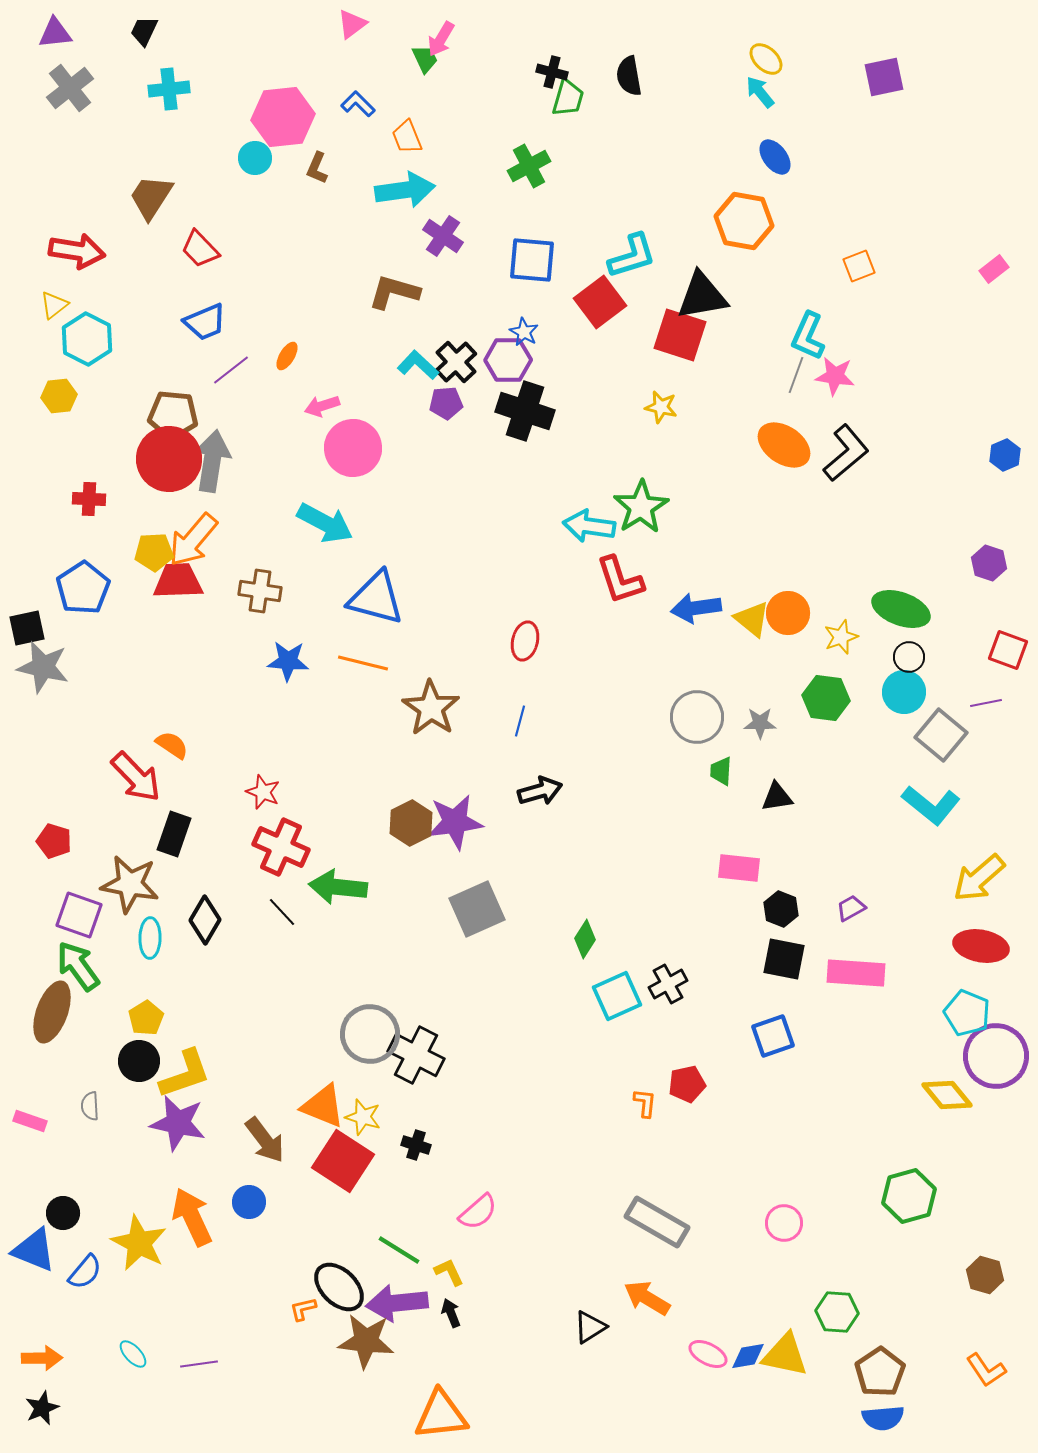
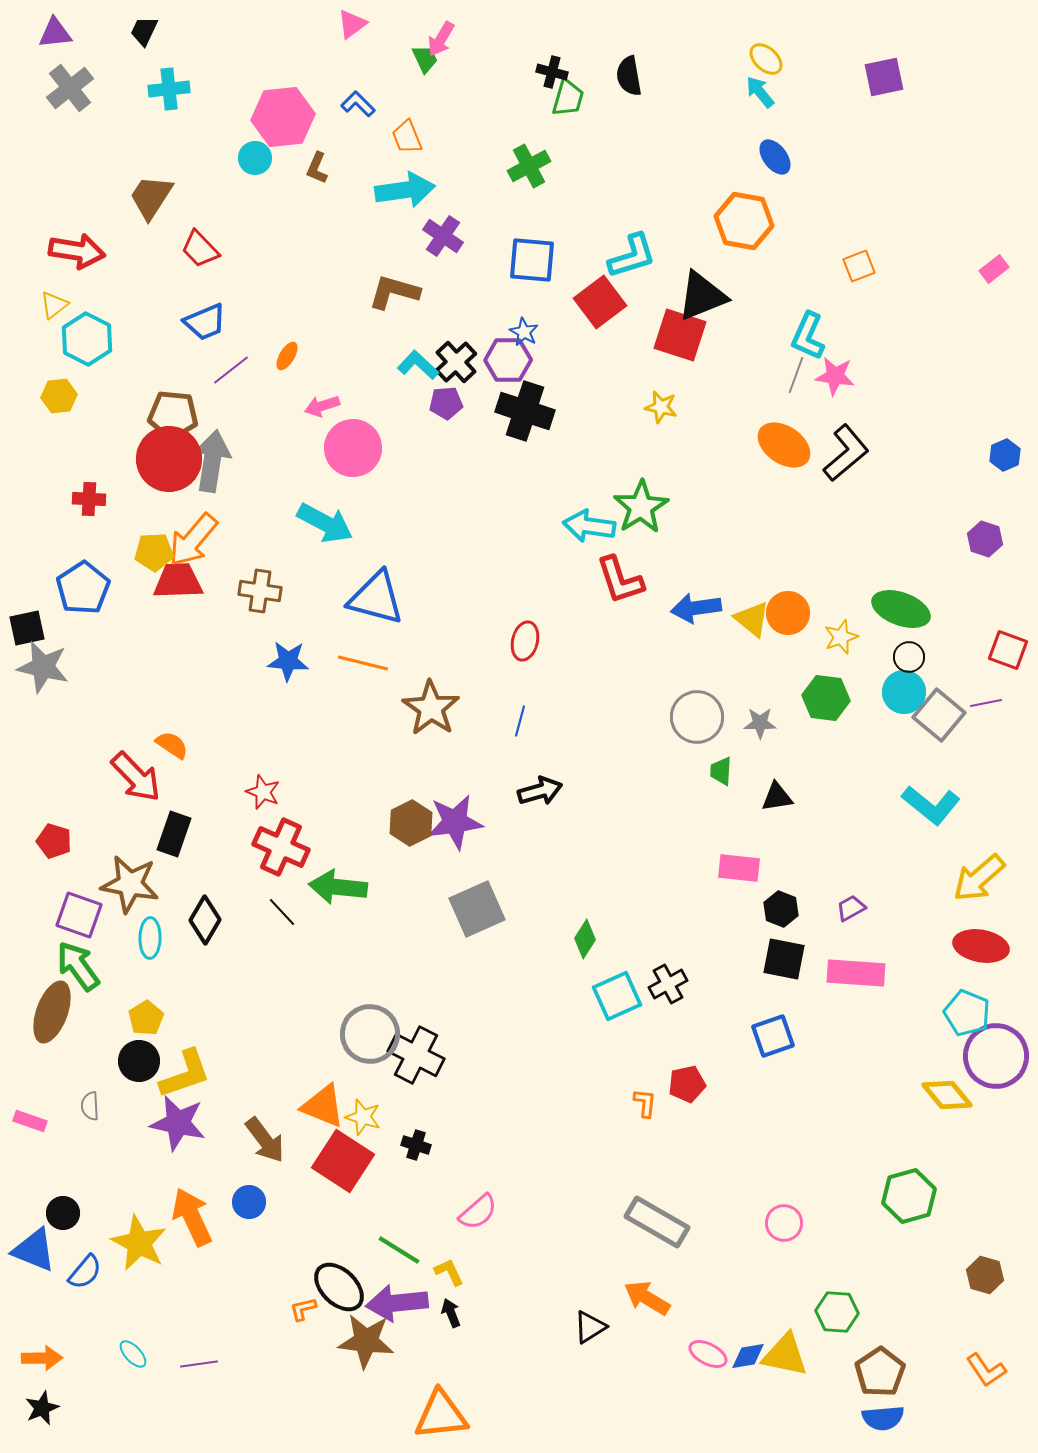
black triangle at (702, 296): rotated 12 degrees counterclockwise
purple hexagon at (989, 563): moved 4 px left, 24 px up
gray square at (941, 735): moved 2 px left, 20 px up
